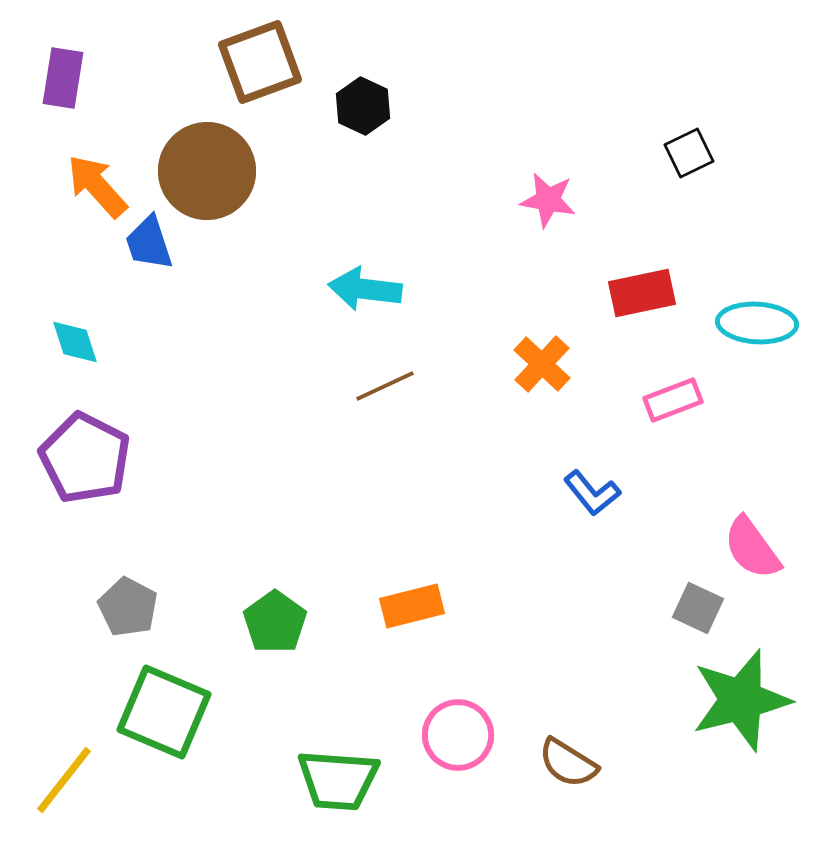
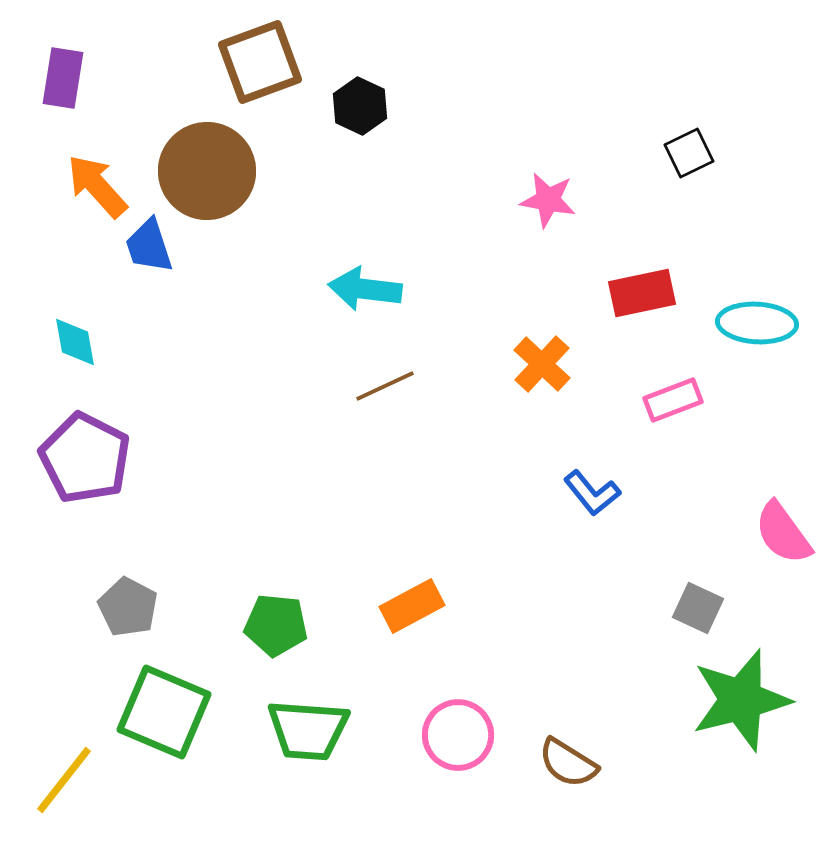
black hexagon: moved 3 px left
blue trapezoid: moved 3 px down
cyan diamond: rotated 8 degrees clockwise
pink semicircle: moved 31 px right, 15 px up
orange rectangle: rotated 14 degrees counterclockwise
green pentagon: moved 1 px right, 3 px down; rotated 30 degrees counterclockwise
green trapezoid: moved 30 px left, 50 px up
